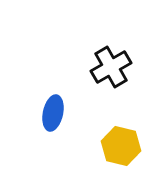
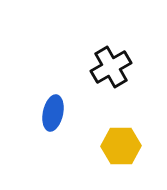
yellow hexagon: rotated 15 degrees counterclockwise
